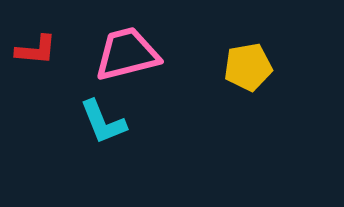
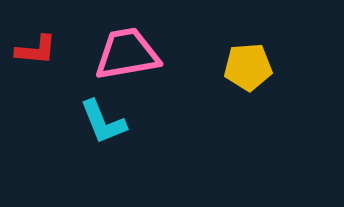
pink trapezoid: rotated 4 degrees clockwise
yellow pentagon: rotated 6 degrees clockwise
